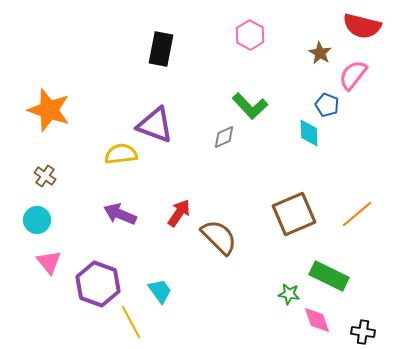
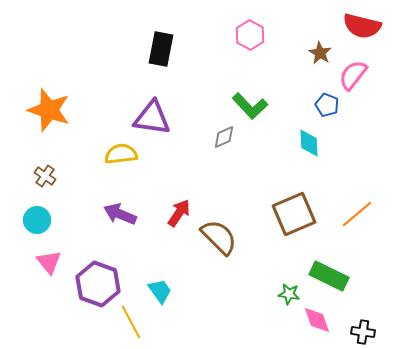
purple triangle: moved 3 px left, 7 px up; rotated 12 degrees counterclockwise
cyan diamond: moved 10 px down
